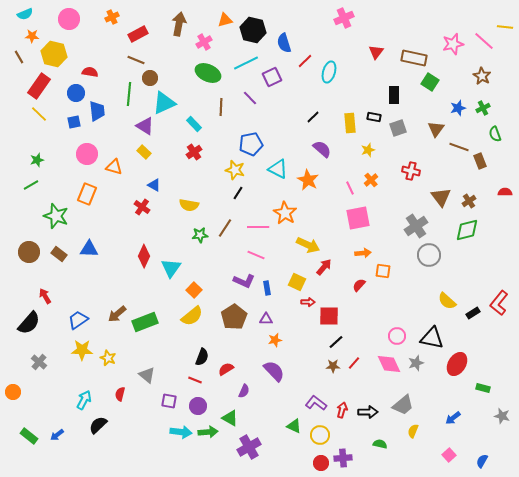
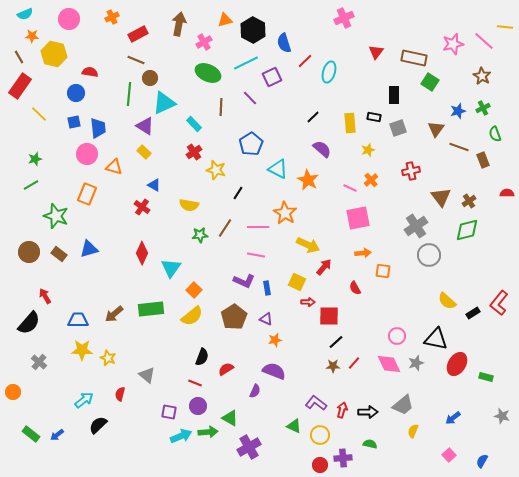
black hexagon at (253, 30): rotated 15 degrees clockwise
red rectangle at (39, 86): moved 19 px left
blue star at (458, 108): moved 3 px down
blue trapezoid at (97, 111): moved 1 px right, 17 px down
blue pentagon at (251, 144): rotated 20 degrees counterclockwise
green star at (37, 160): moved 2 px left, 1 px up
brown rectangle at (480, 161): moved 3 px right, 1 px up
yellow star at (235, 170): moved 19 px left
red cross at (411, 171): rotated 24 degrees counterclockwise
pink line at (350, 188): rotated 40 degrees counterclockwise
red semicircle at (505, 192): moved 2 px right, 1 px down
blue triangle at (89, 249): rotated 18 degrees counterclockwise
pink line at (256, 255): rotated 12 degrees counterclockwise
red diamond at (144, 256): moved 2 px left, 3 px up
red semicircle at (359, 285): moved 4 px left, 3 px down; rotated 72 degrees counterclockwise
brown arrow at (117, 314): moved 3 px left
purple triangle at (266, 319): rotated 24 degrees clockwise
blue trapezoid at (78, 320): rotated 35 degrees clockwise
green rectangle at (145, 322): moved 6 px right, 13 px up; rotated 15 degrees clockwise
black triangle at (432, 338): moved 4 px right, 1 px down
purple semicircle at (274, 371): rotated 25 degrees counterclockwise
red line at (195, 380): moved 3 px down
green rectangle at (483, 388): moved 3 px right, 11 px up
purple semicircle at (244, 391): moved 11 px right
cyan arrow at (84, 400): rotated 24 degrees clockwise
purple square at (169, 401): moved 11 px down
cyan arrow at (181, 432): moved 4 px down; rotated 30 degrees counterclockwise
green rectangle at (29, 436): moved 2 px right, 2 px up
green semicircle at (380, 444): moved 10 px left
red circle at (321, 463): moved 1 px left, 2 px down
